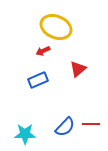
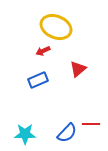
blue semicircle: moved 2 px right, 6 px down
